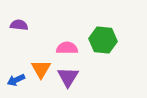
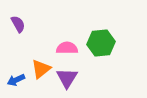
purple semicircle: moved 1 px left, 1 px up; rotated 54 degrees clockwise
green hexagon: moved 2 px left, 3 px down; rotated 12 degrees counterclockwise
orange triangle: rotated 20 degrees clockwise
purple triangle: moved 1 px left, 1 px down
